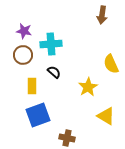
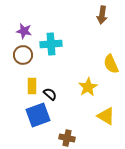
black semicircle: moved 4 px left, 22 px down
